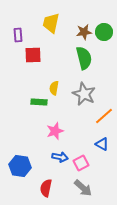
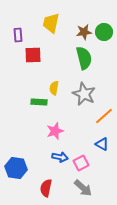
blue hexagon: moved 4 px left, 2 px down
